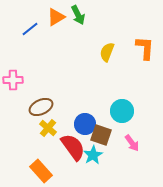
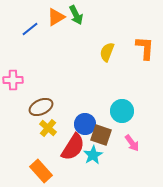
green arrow: moved 2 px left
red semicircle: rotated 68 degrees clockwise
